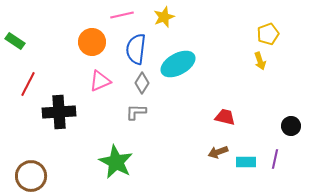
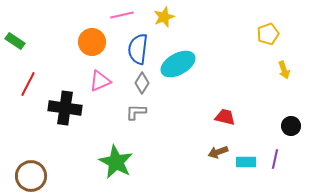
blue semicircle: moved 2 px right
yellow arrow: moved 24 px right, 9 px down
black cross: moved 6 px right, 4 px up; rotated 12 degrees clockwise
